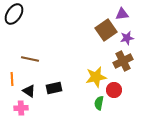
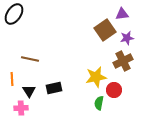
brown square: moved 1 px left
black triangle: rotated 24 degrees clockwise
